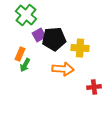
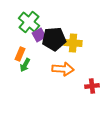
green cross: moved 3 px right, 7 px down
yellow cross: moved 7 px left, 5 px up
red cross: moved 2 px left, 1 px up
